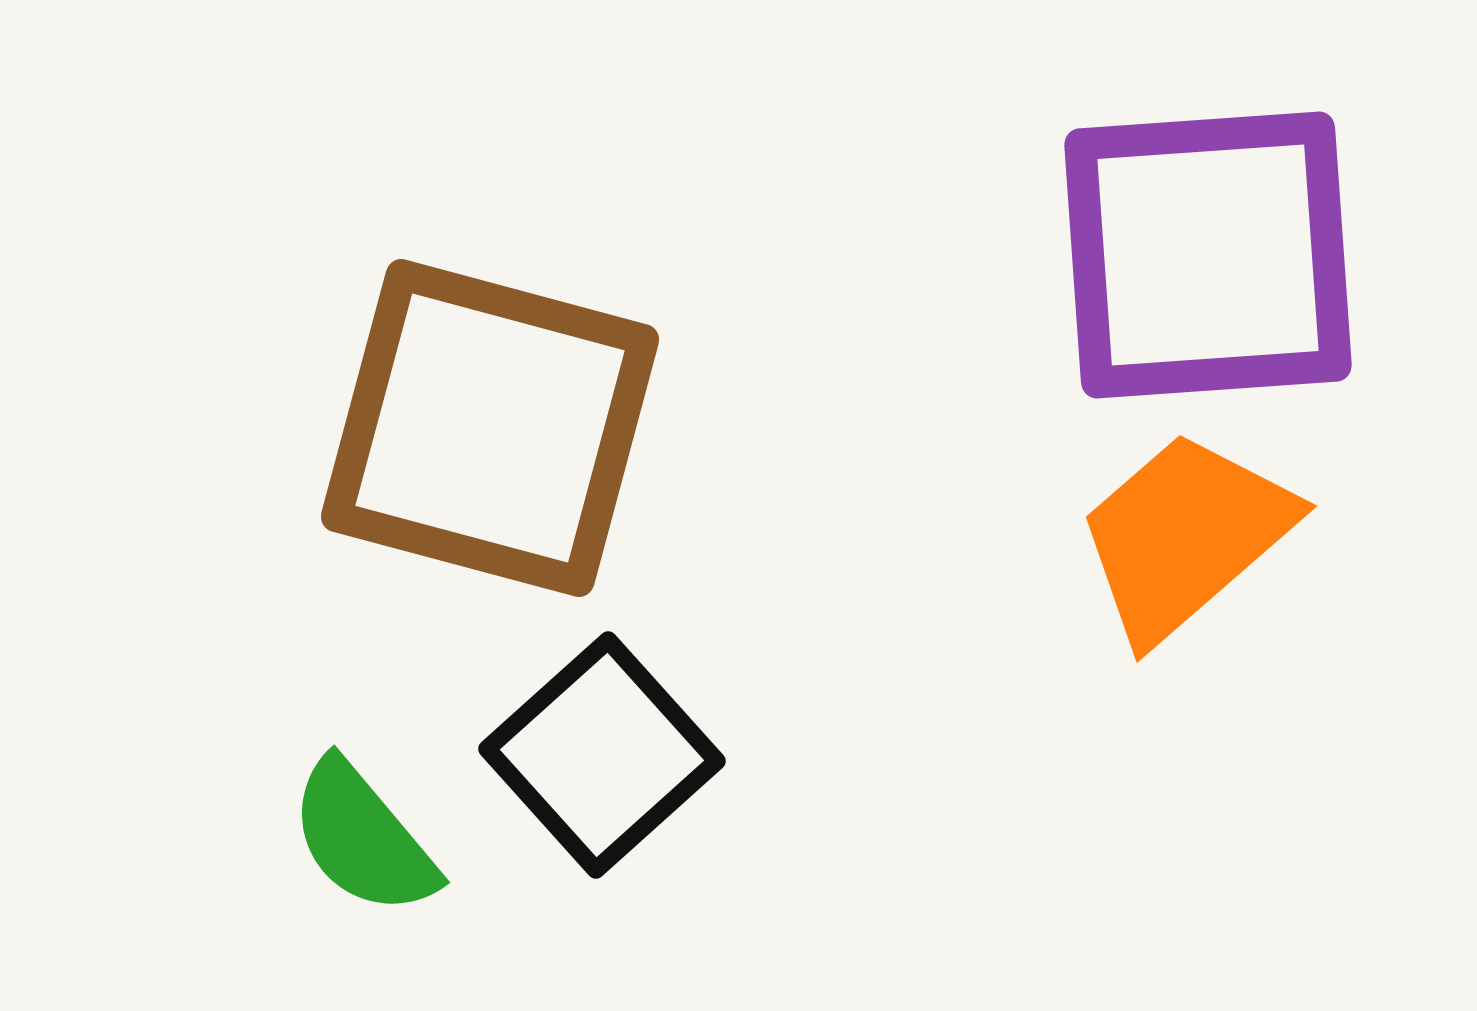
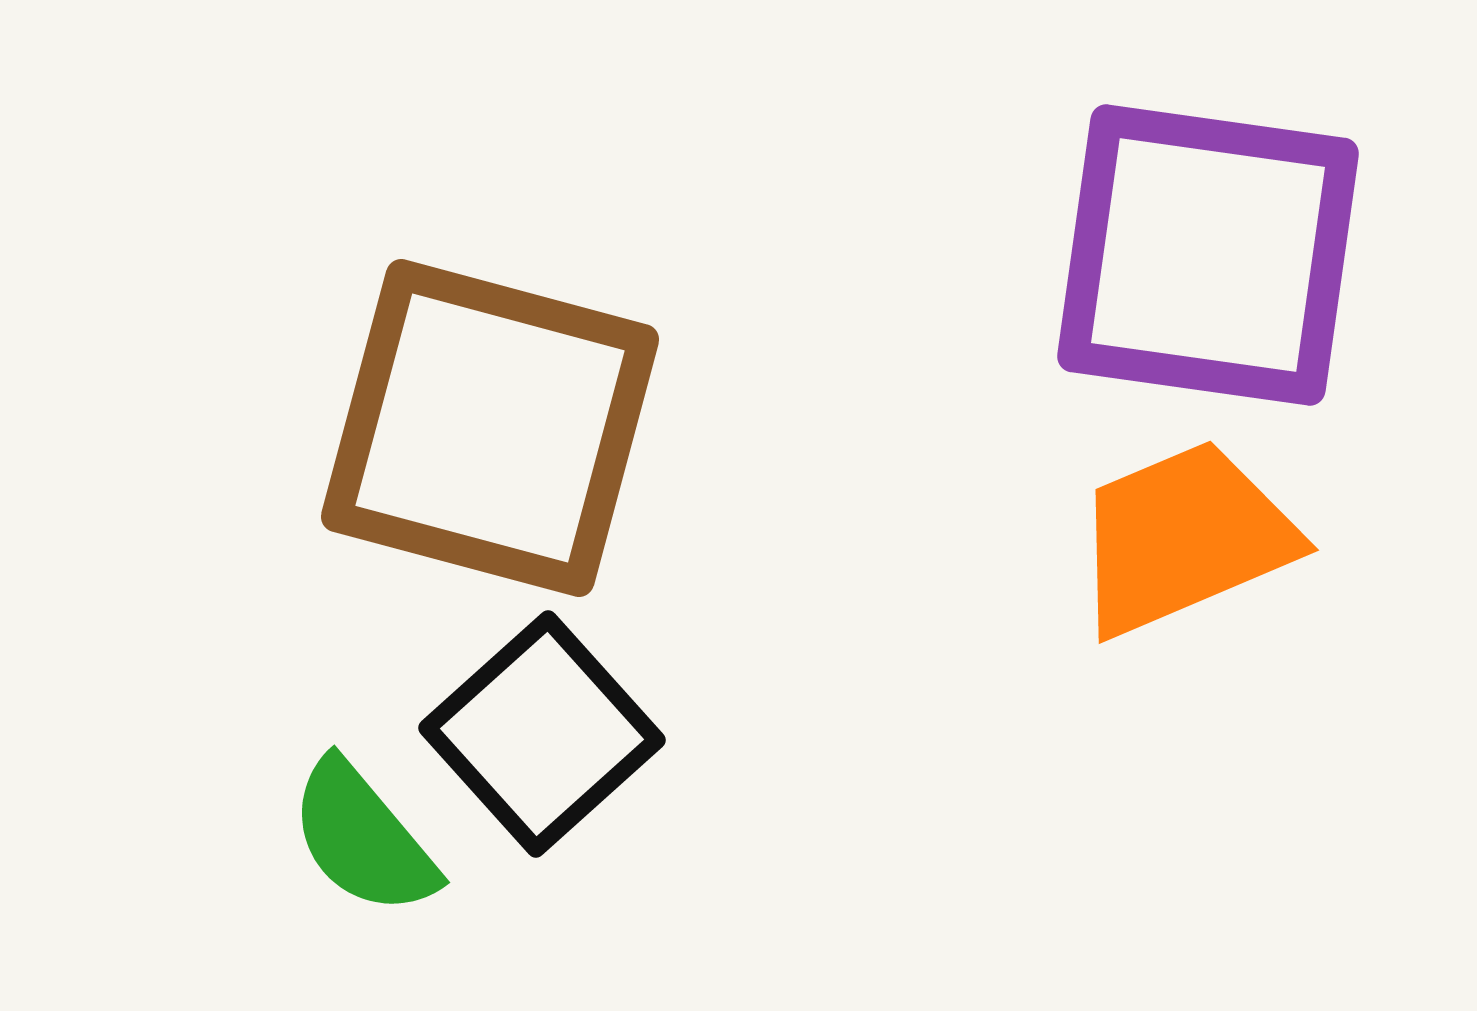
purple square: rotated 12 degrees clockwise
orange trapezoid: moved 1 px left, 2 px down; rotated 18 degrees clockwise
black square: moved 60 px left, 21 px up
